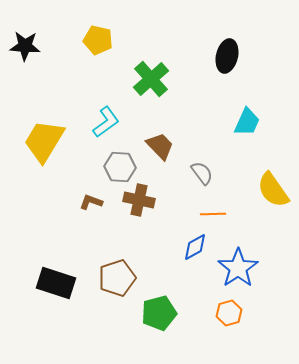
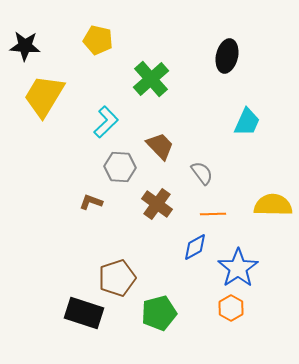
cyan L-shape: rotated 8 degrees counterclockwise
yellow trapezoid: moved 45 px up
yellow semicircle: moved 15 px down; rotated 126 degrees clockwise
brown cross: moved 18 px right, 4 px down; rotated 24 degrees clockwise
black rectangle: moved 28 px right, 30 px down
orange hexagon: moved 2 px right, 5 px up; rotated 15 degrees counterclockwise
